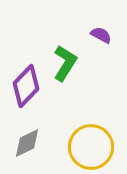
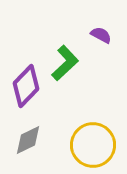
green L-shape: rotated 15 degrees clockwise
gray diamond: moved 1 px right, 3 px up
yellow circle: moved 2 px right, 2 px up
